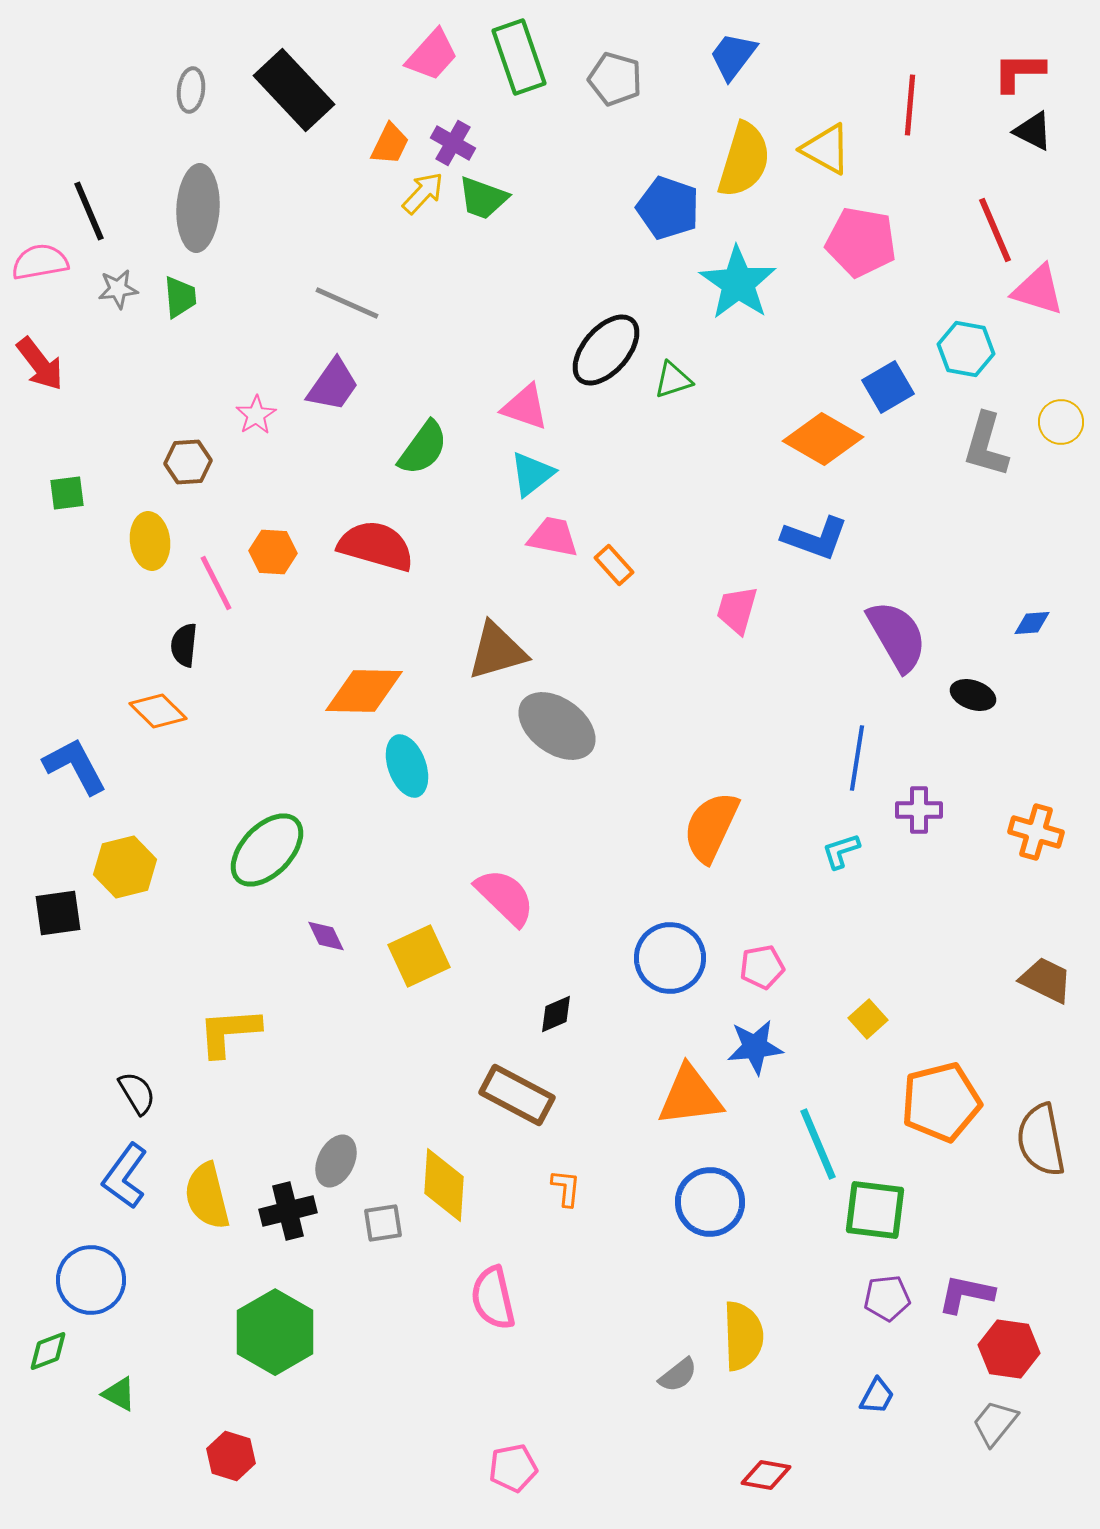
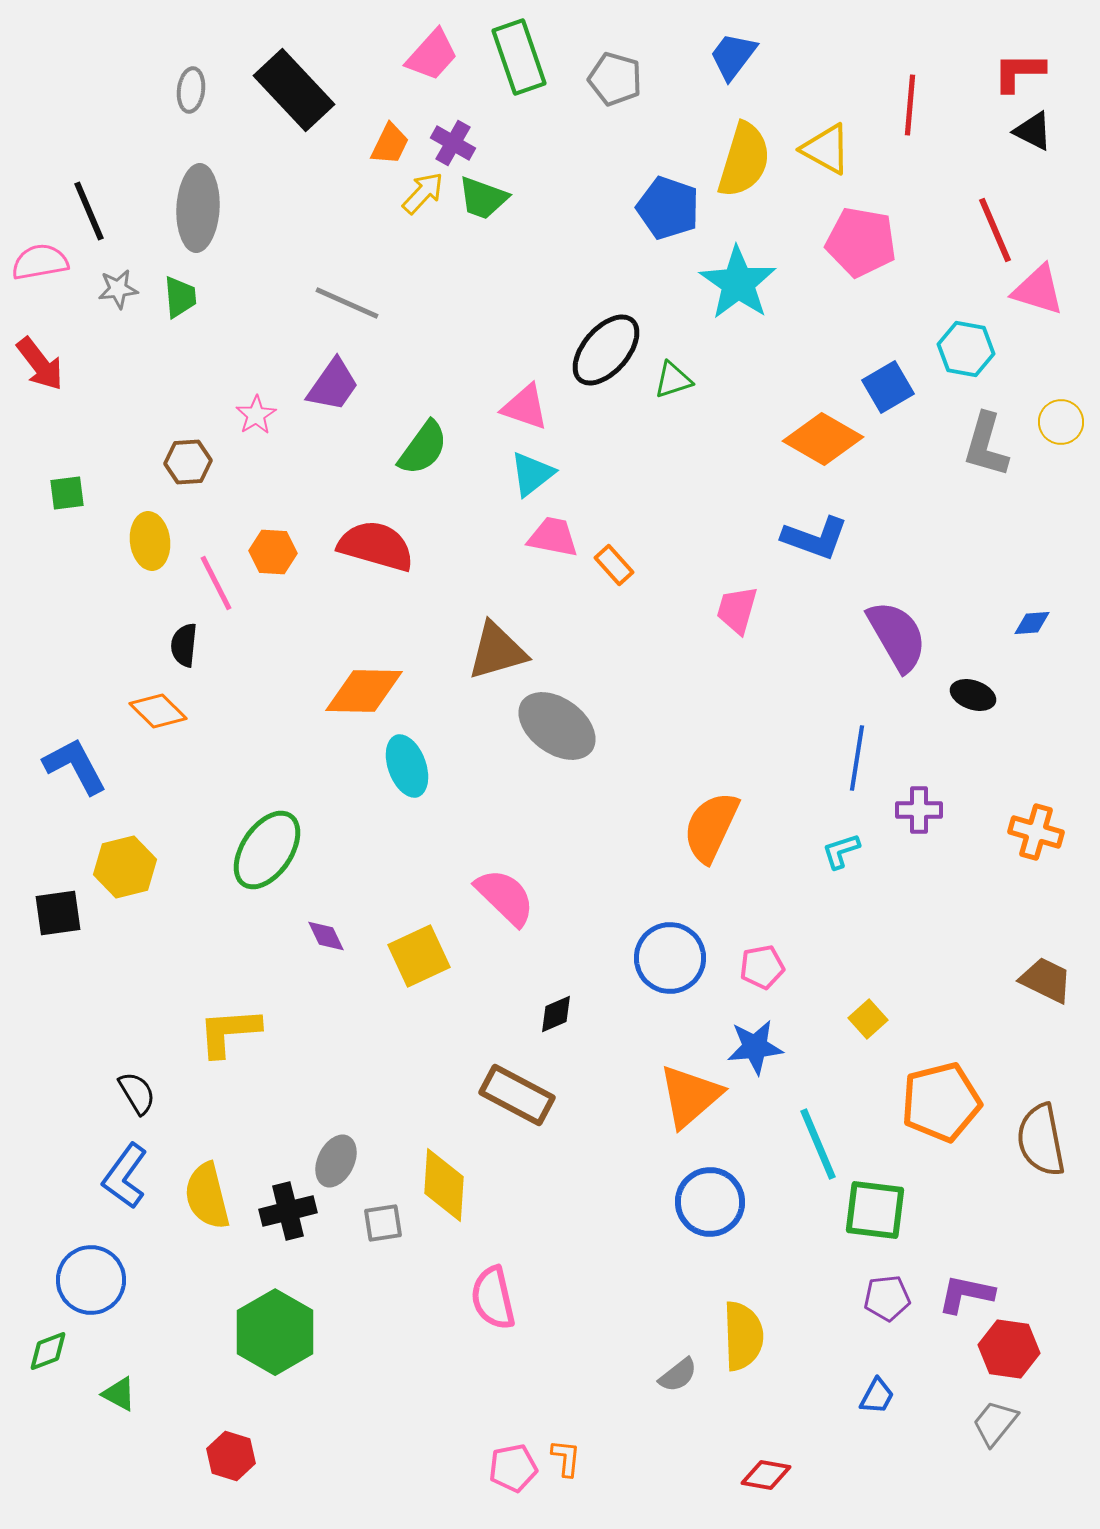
green ellipse at (267, 850): rotated 10 degrees counterclockwise
orange triangle at (690, 1096): rotated 34 degrees counterclockwise
orange L-shape at (566, 1188): moved 270 px down
